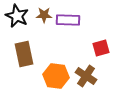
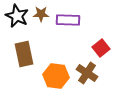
brown star: moved 3 px left, 1 px up
red square: rotated 24 degrees counterclockwise
brown cross: moved 1 px right, 3 px up
